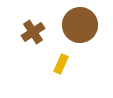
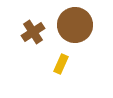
brown circle: moved 5 px left
